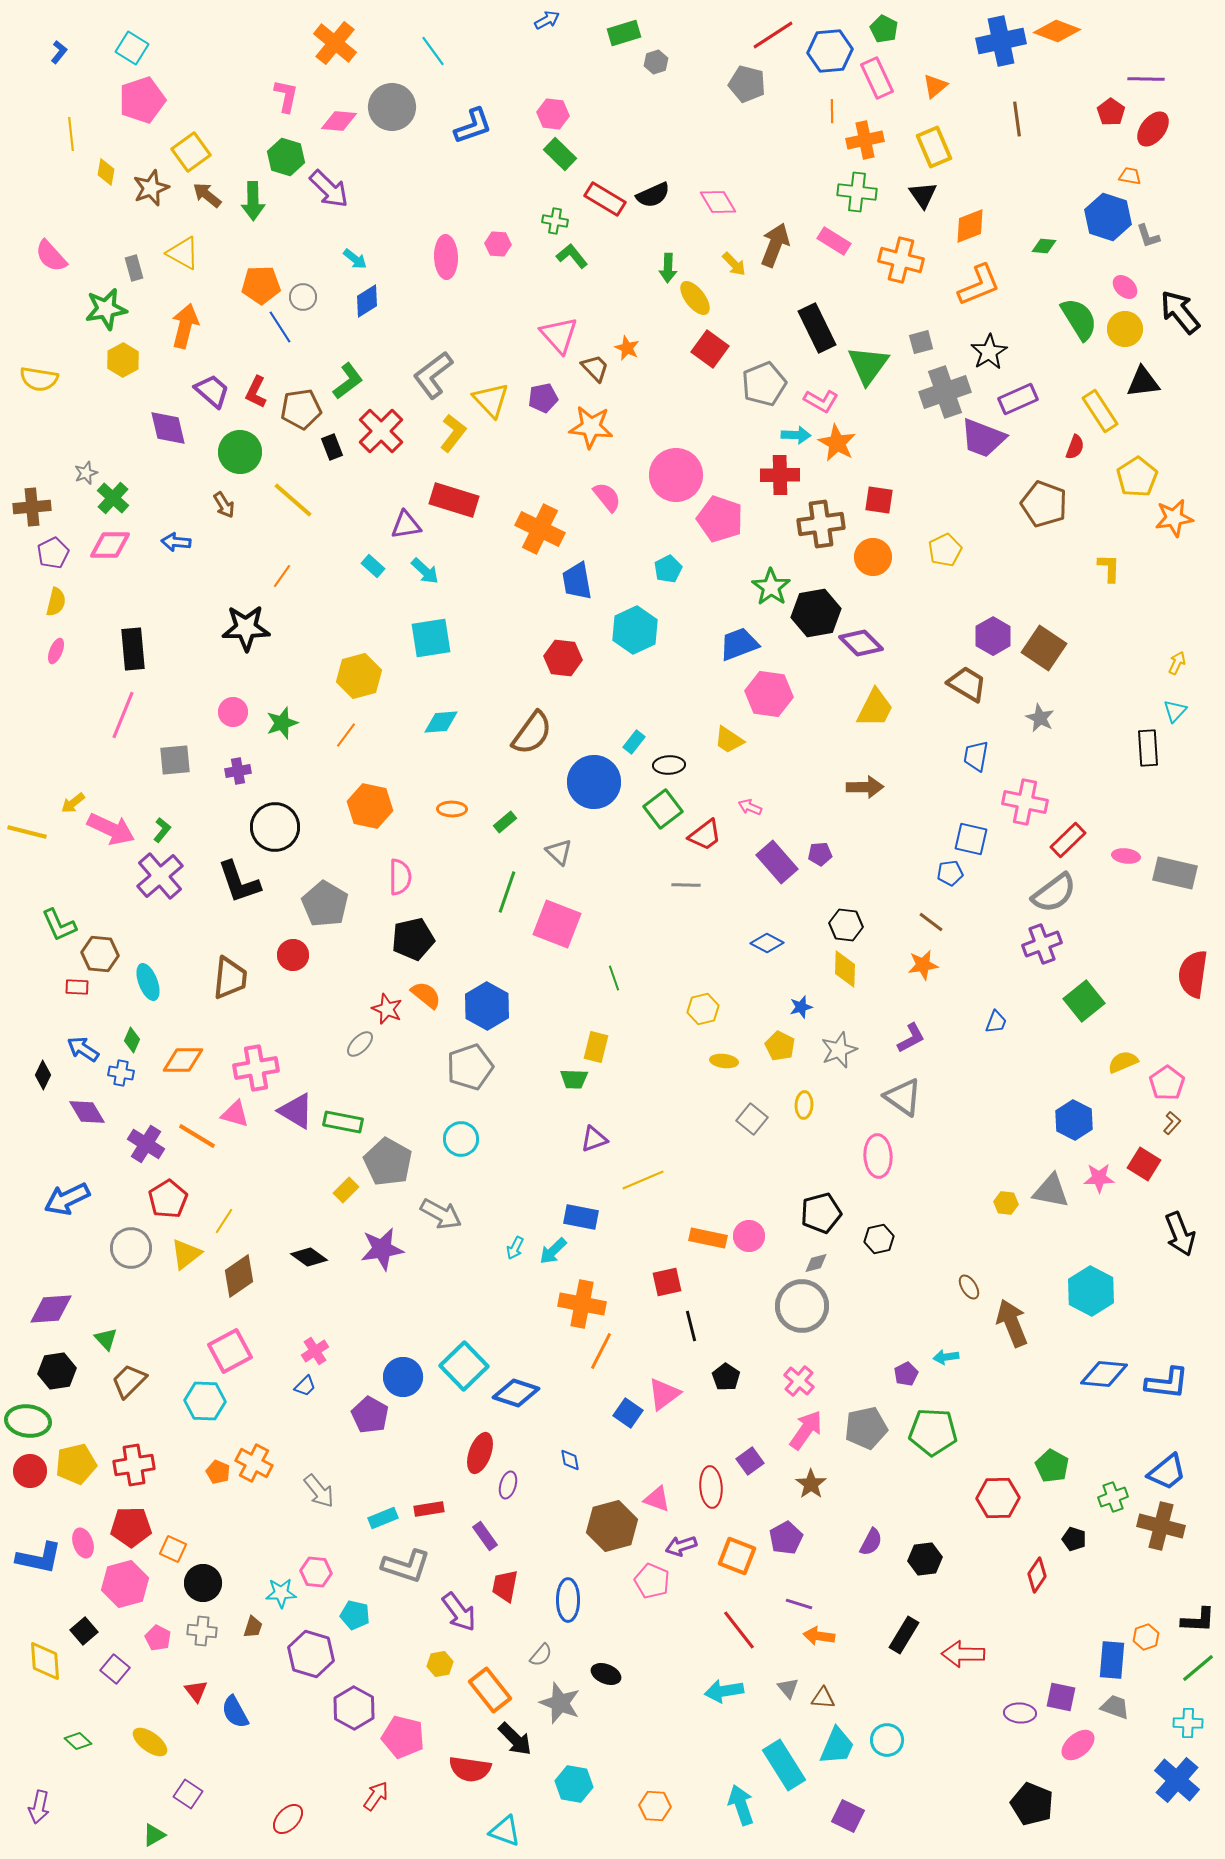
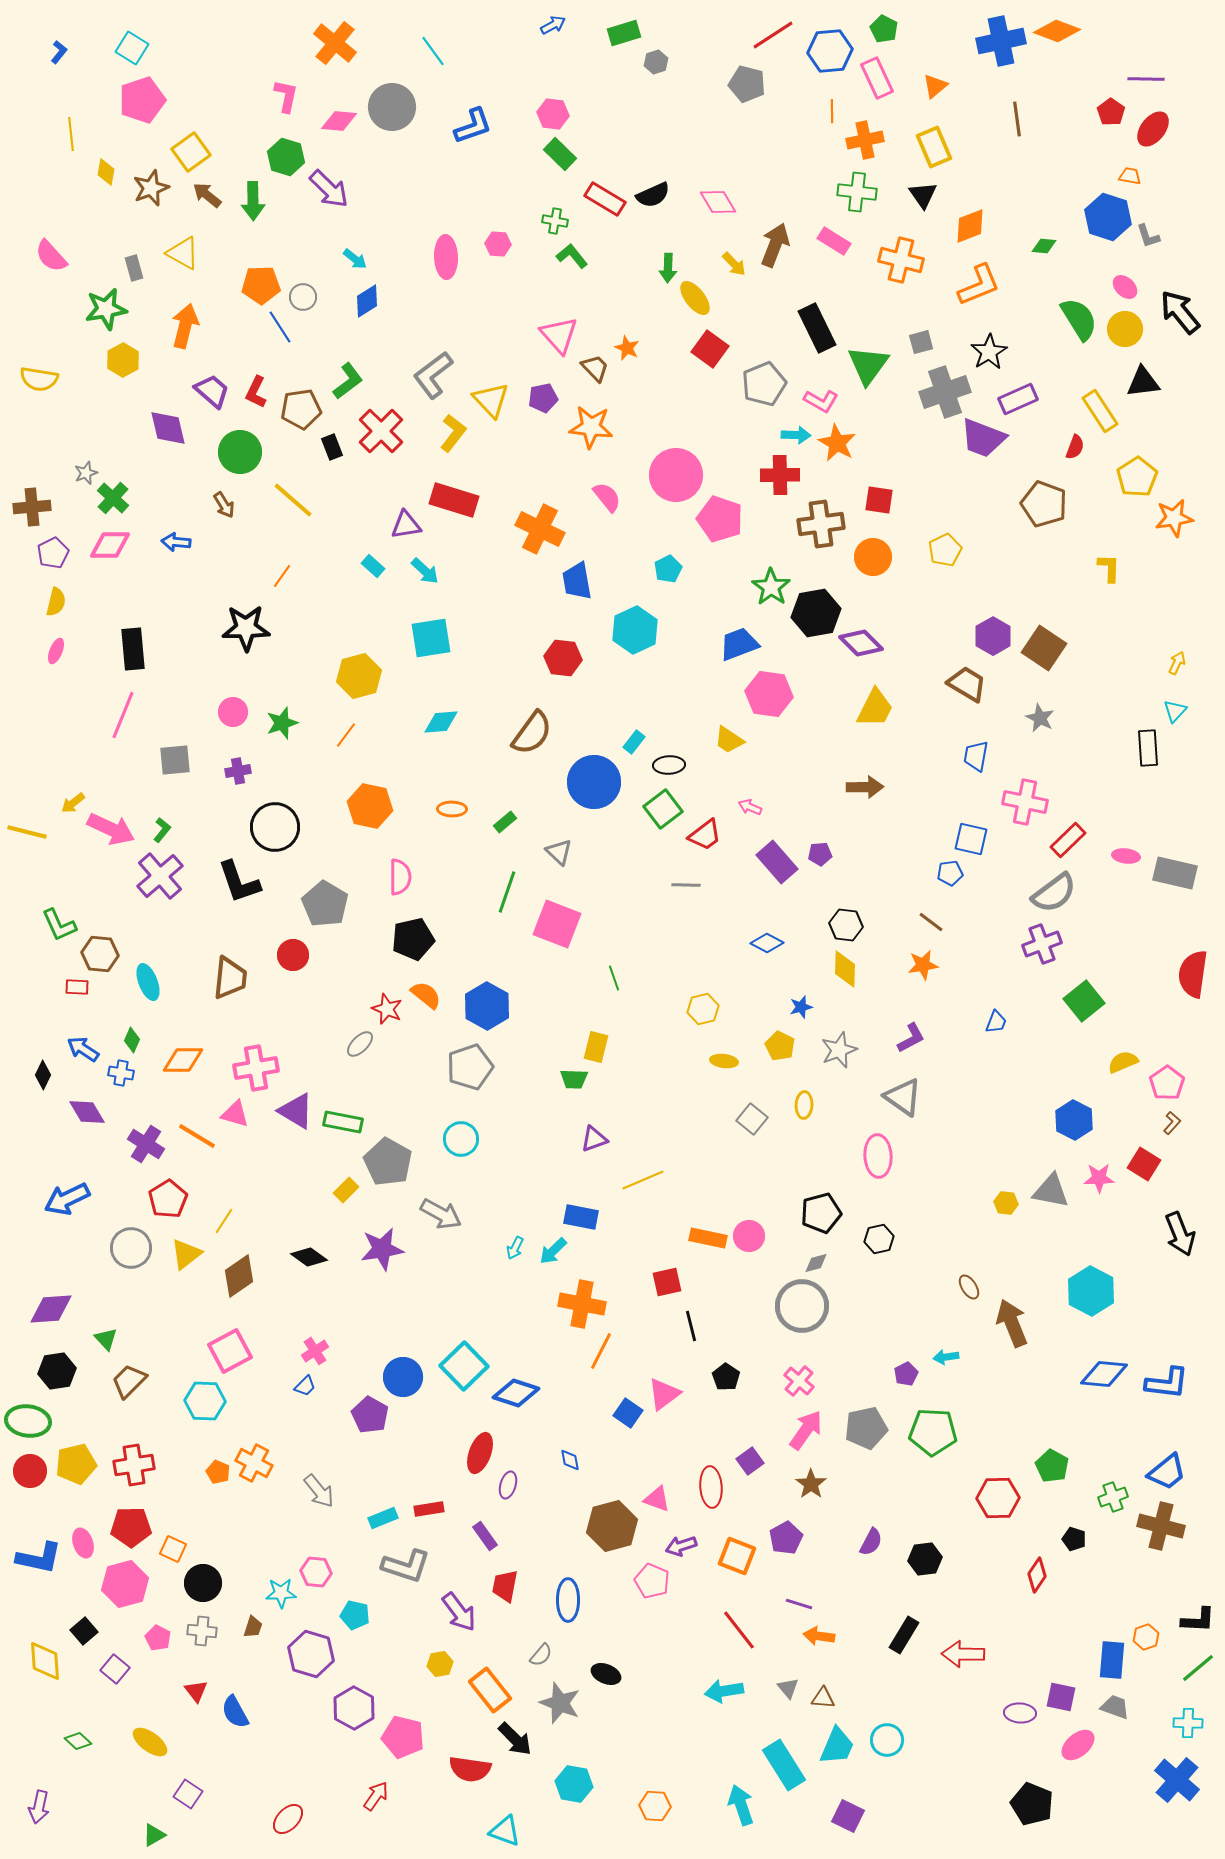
blue arrow at (547, 20): moved 6 px right, 5 px down
